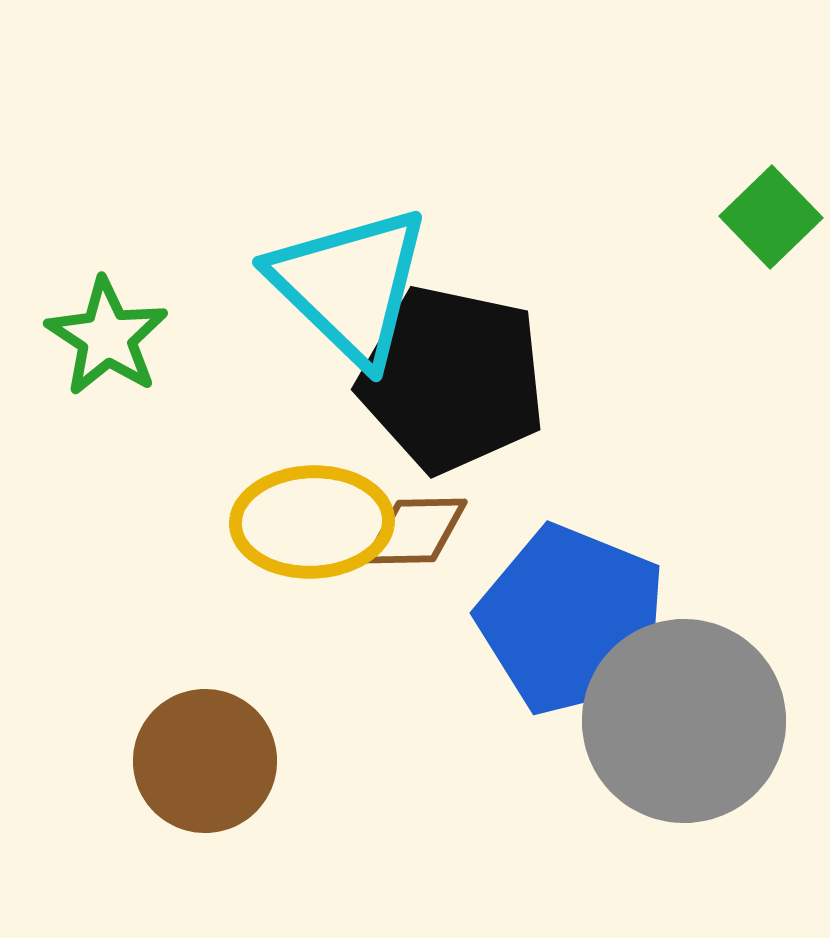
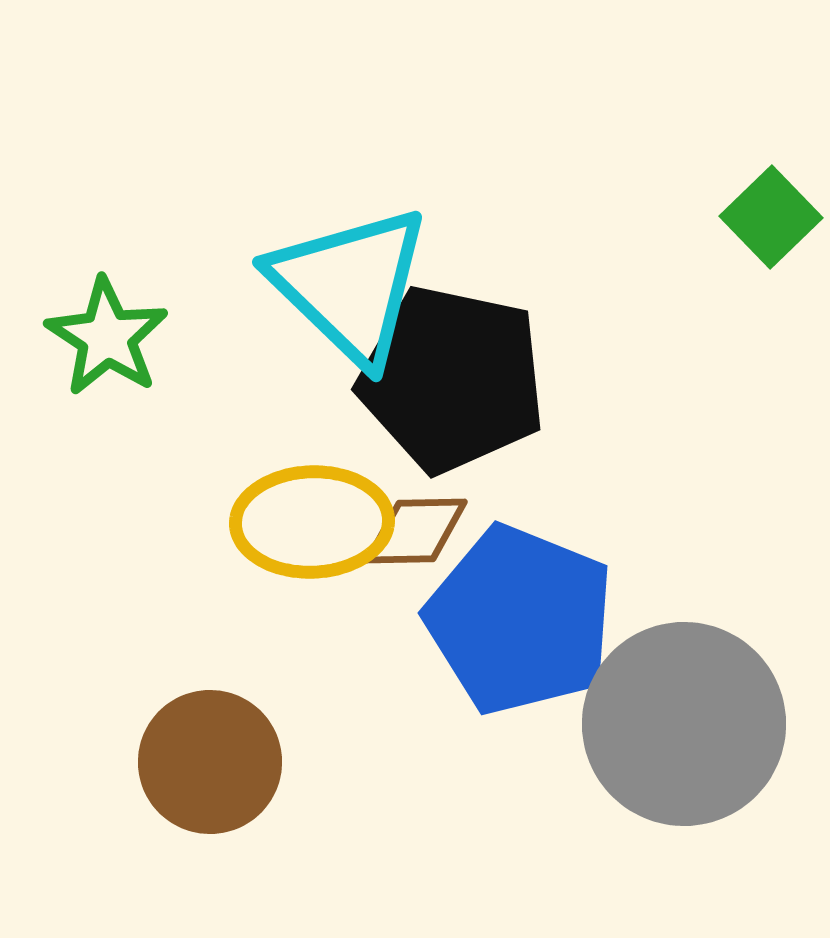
blue pentagon: moved 52 px left
gray circle: moved 3 px down
brown circle: moved 5 px right, 1 px down
